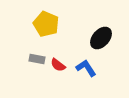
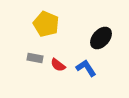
gray rectangle: moved 2 px left, 1 px up
